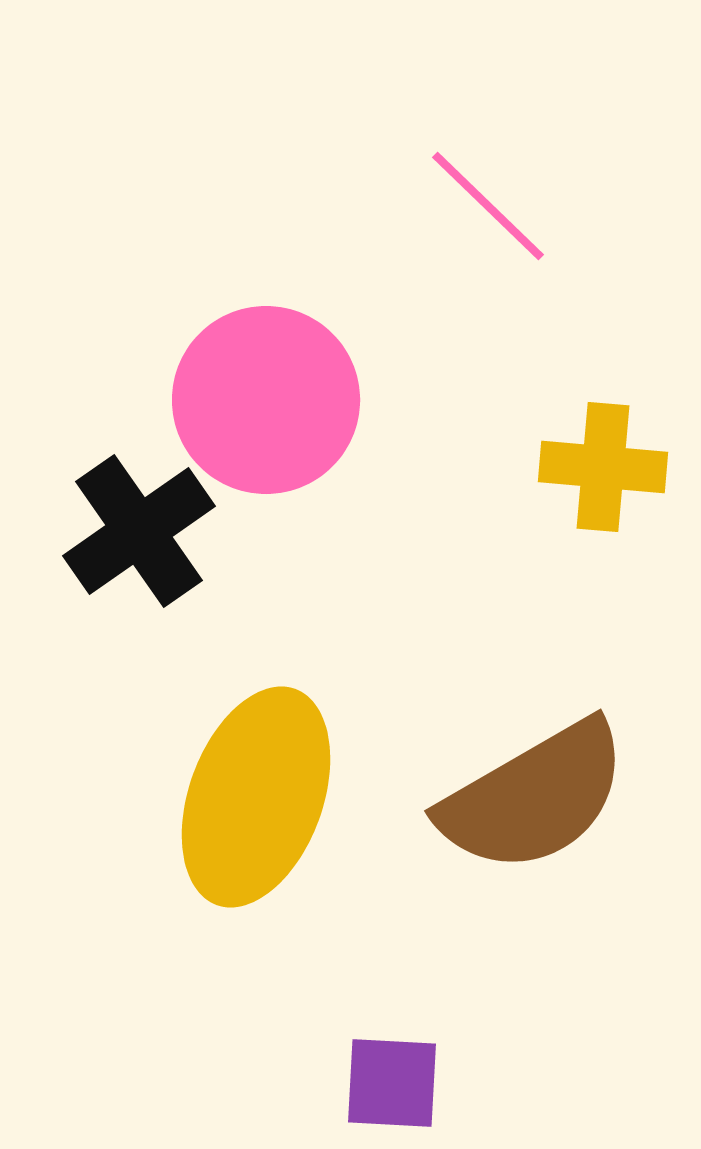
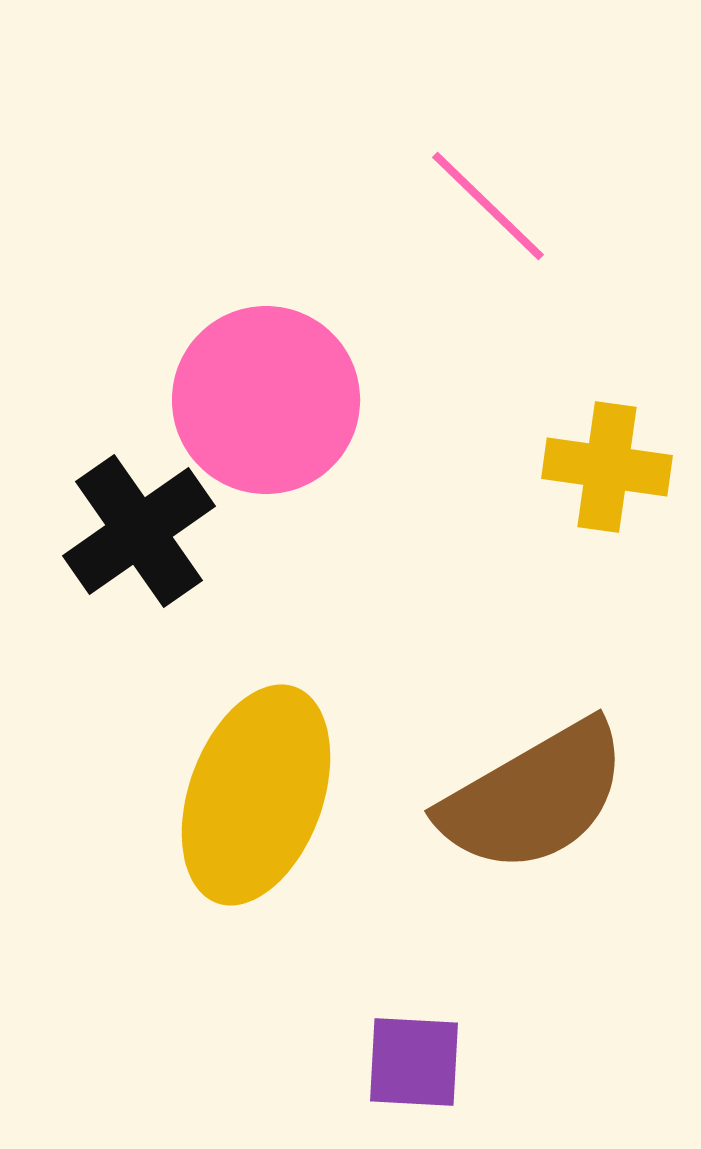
yellow cross: moved 4 px right; rotated 3 degrees clockwise
yellow ellipse: moved 2 px up
purple square: moved 22 px right, 21 px up
